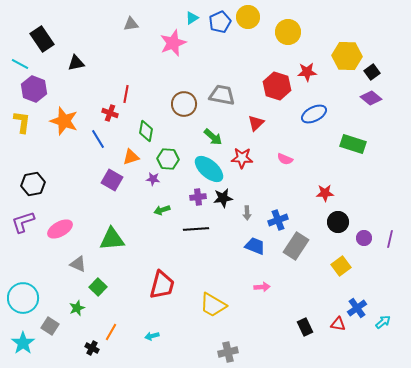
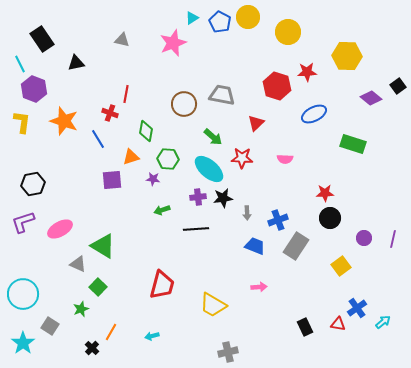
blue pentagon at (220, 22): rotated 20 degrees counterclockwise
gray triangle at (131, 24): moved 9 px left, 16 px down; rotated 21 degrees clockwise
cyan line at (20, 64): rotated 36 degrees clockwise
black square at (372, 72): moved 26 px right, 14 px down
pink semicircle at (285, 159): rotated 21 degrees counterclockwise
purple square at (112, 180): rotated 35 degrees counterclockwise
black circle at (338, 222): moved 8 px left, 4 px up
green triangle at (112, 239): moved 9 px left, 7 px down; rotated 36 degrees clockwise
purple line at (390, 239): moved 3 px right
pink arrow at (262, 287): moved 3 px left
cyan circle at (23, 298): moved 4 px up
green star at (77, 308): moved 4 px right, 1 px down
black cross at (92, 348): rotated 16 degrees clockwise
